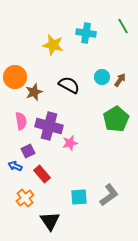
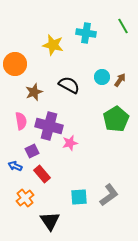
orange circle: moved 13 px up
purple square: moved 4 px right
